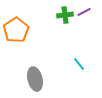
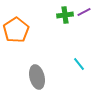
gray ellipse: moved 2 px right, 2 px up
